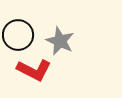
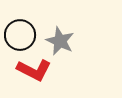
black circle: moved 2 px right
